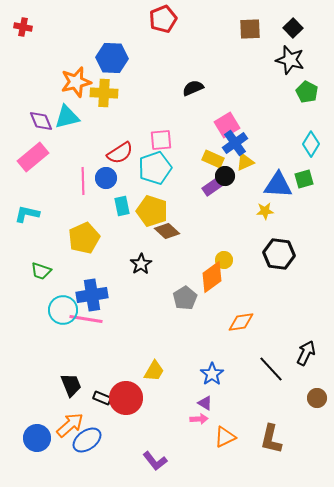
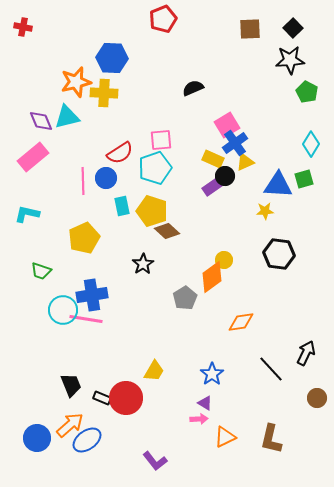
black star at (290, 60): rotated 20 degrees counterclockwise
black star at (141, 264): moved 2 px right
